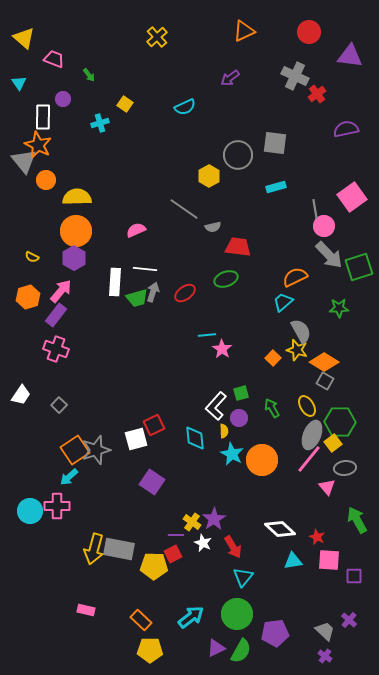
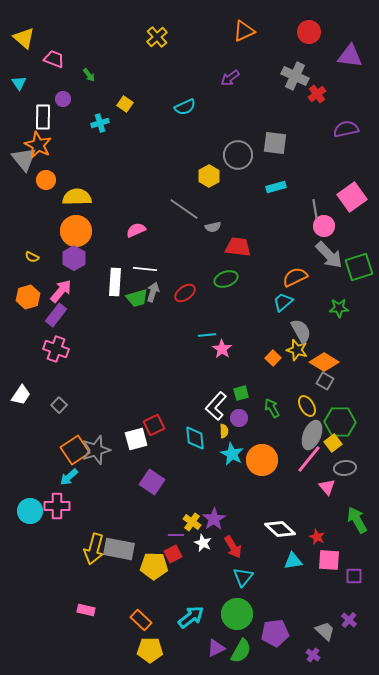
gray triangle at (24, 161): moved 2 px up
purple cross at (325, 656): moved 12 px left, 1 px up
